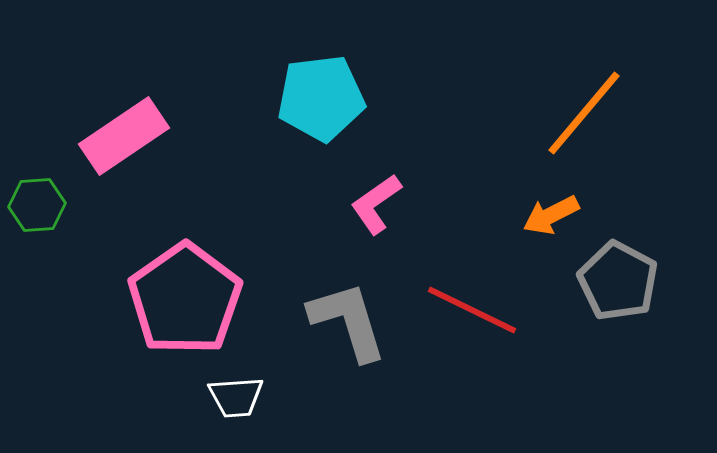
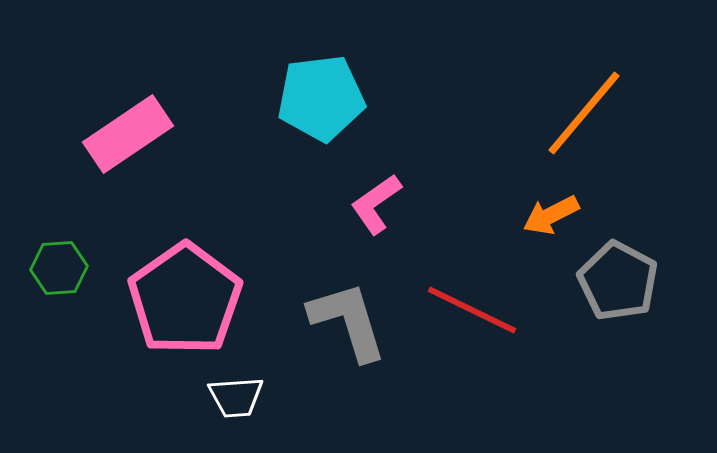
pink rectangle: moved 4 px right, 2 px up
green hexagon: moved 22 px right, 63 px down
